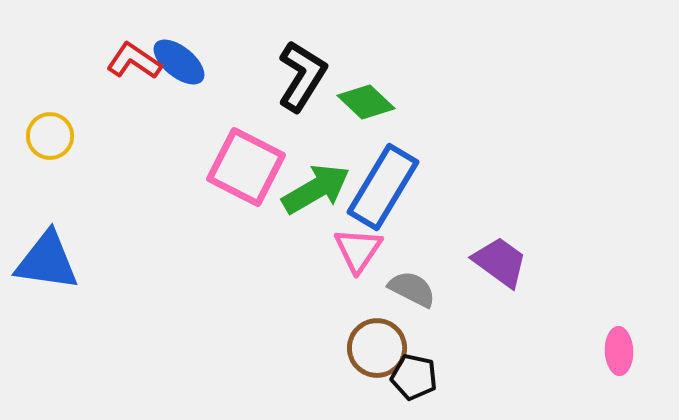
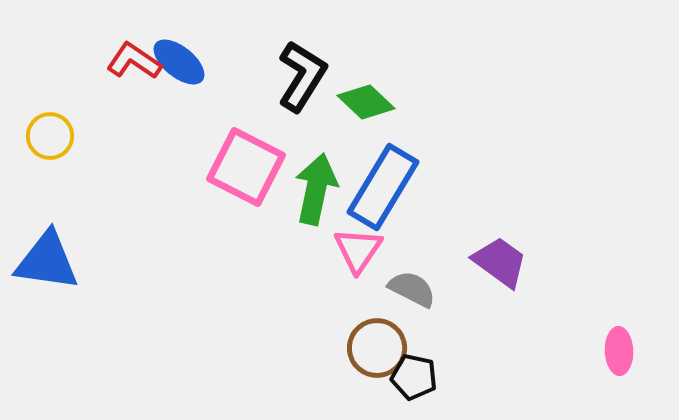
green arrow: rotated 48 degrees counterclockwise
